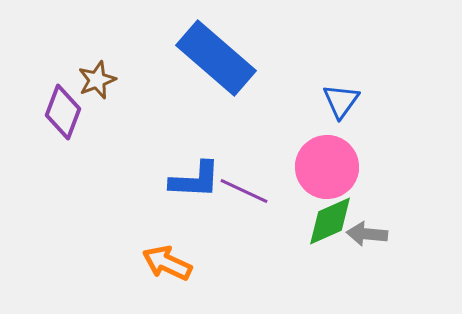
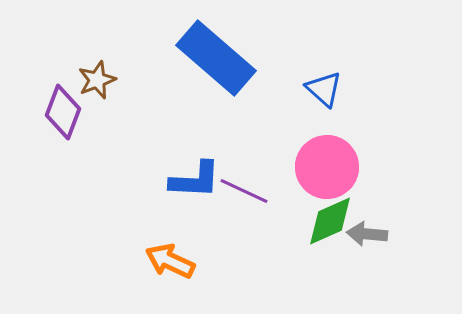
blue triangle: moved 17 px left, 12 px up; rotated 24 degrees counterclockwise
orange arrow: moved 3 px right, 2 px up
